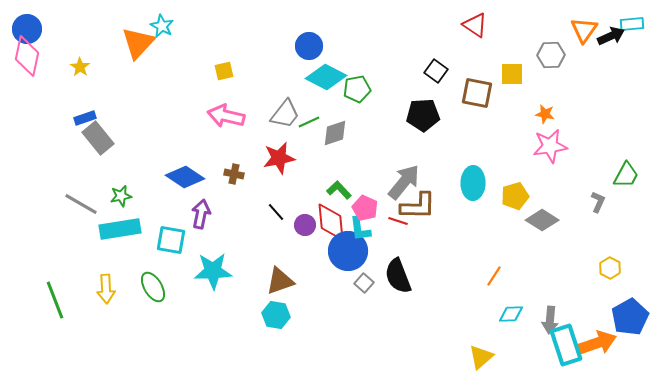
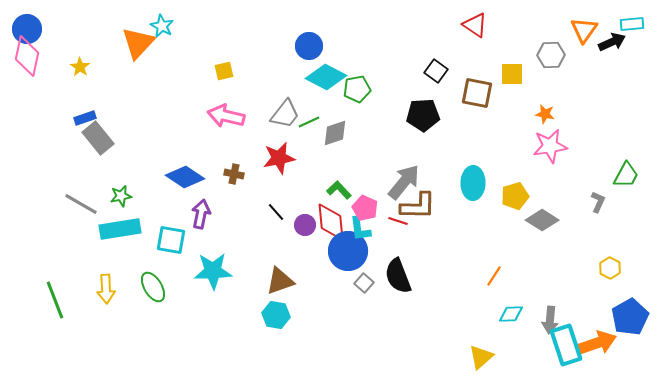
black arrow at (611, 36): moved 1 px right, 6 px down
